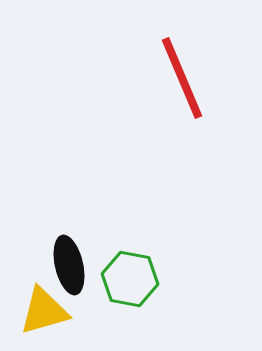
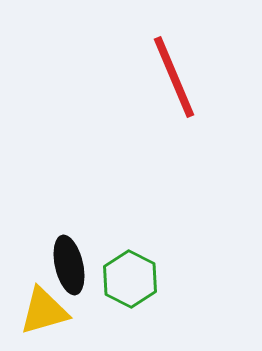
red line: moved 8 px left, 1 px up
green hexagon: rotated 16 degrees clockwise
